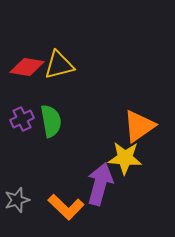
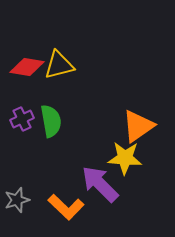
orange triangle: moved 1 px left
purple arrow: rotated 60 degrees counterclockwise
